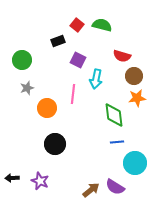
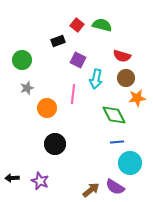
brown circle: moved 8 px left, 2 px down
green diamond: rotated 20 degrees counterclockwise
cyan circle: moved 5 px left
